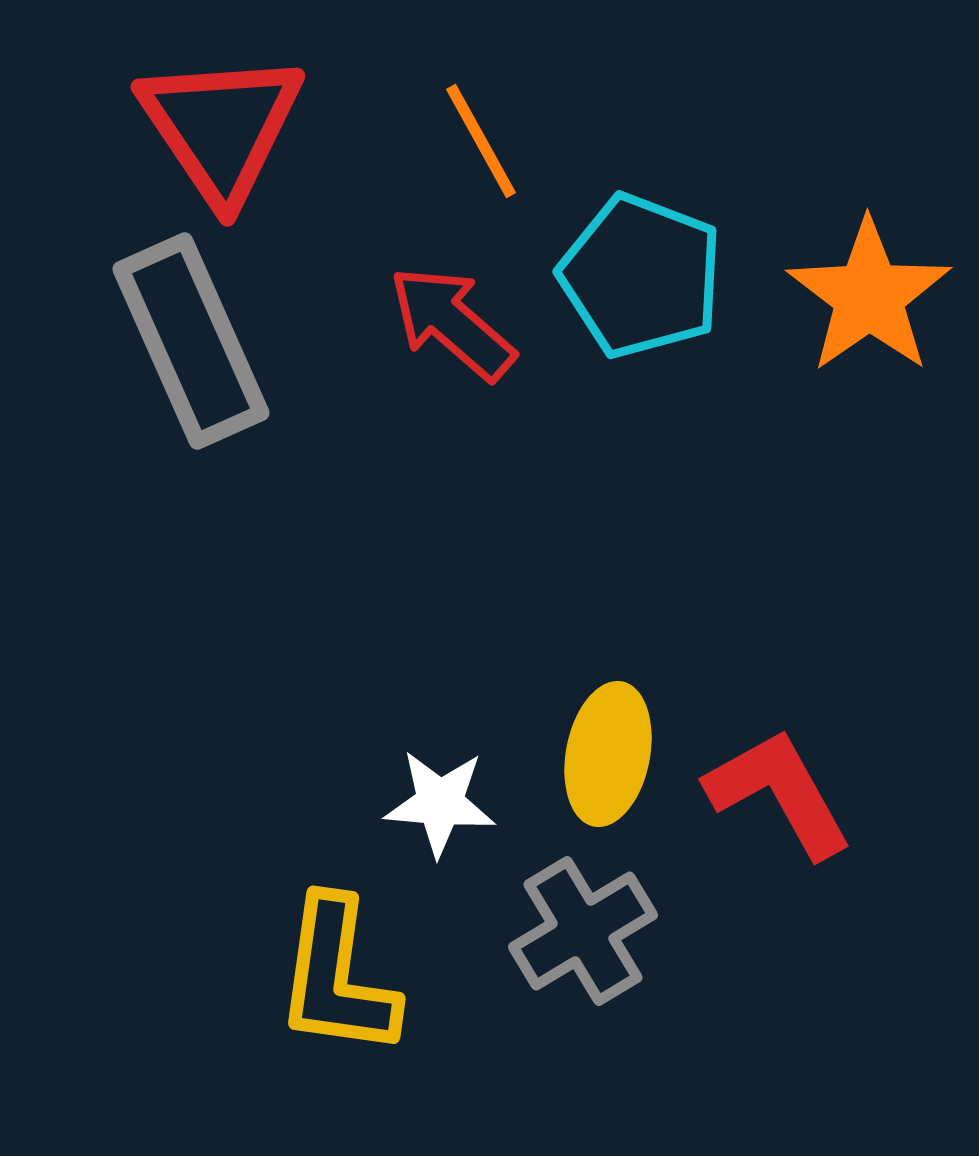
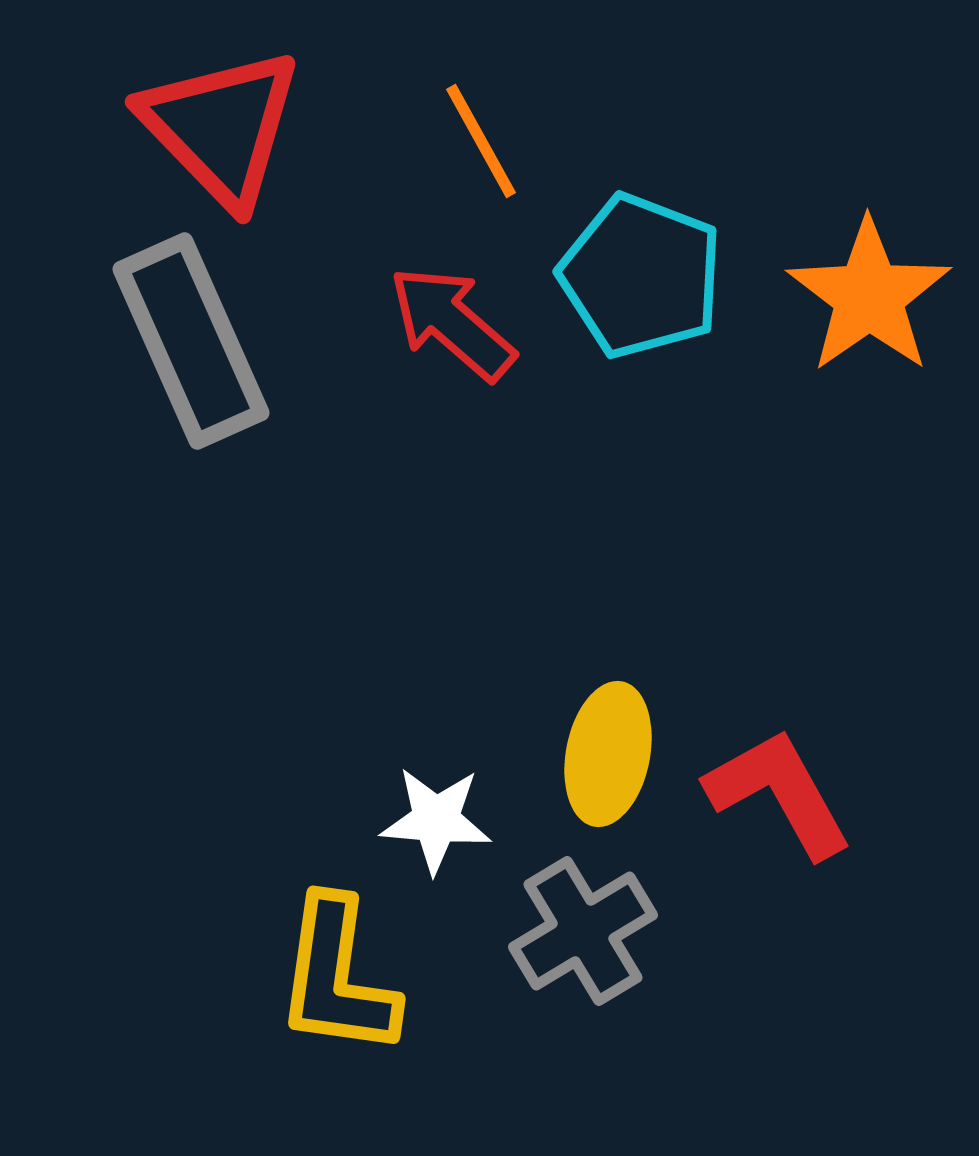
red triangle: rotated 10 degrees counterclockwise
white star: moved 4 px left, 17 px down
